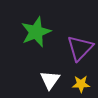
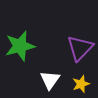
green star: moved 16 px left, 14 px down; rotated 8 degrees clockwise
yellow star: rotated 18 degrees counterclockwise
